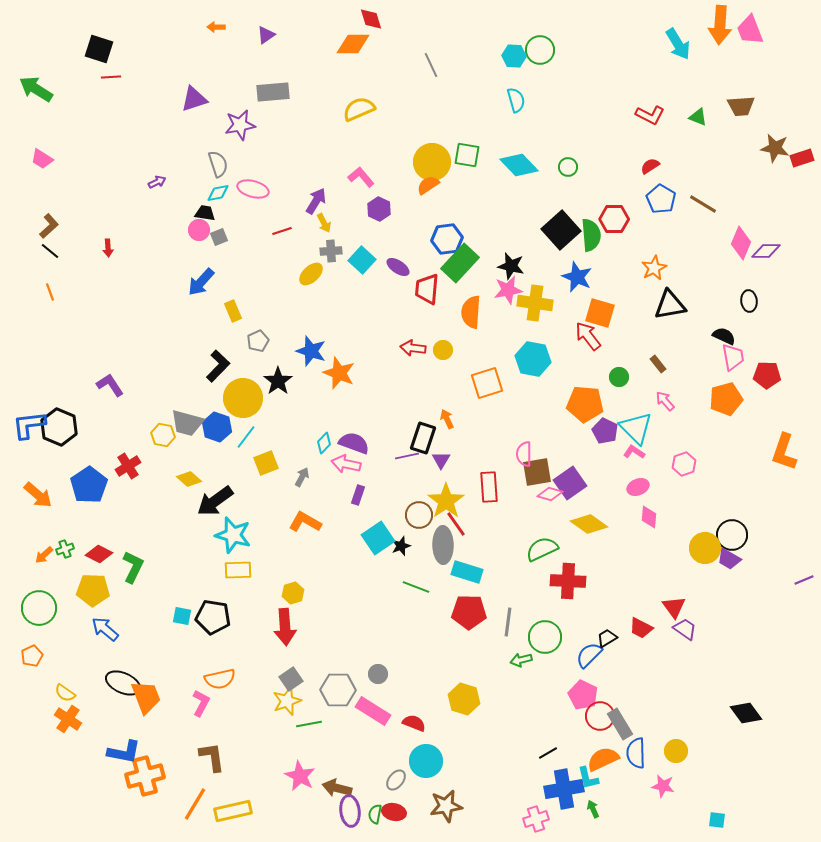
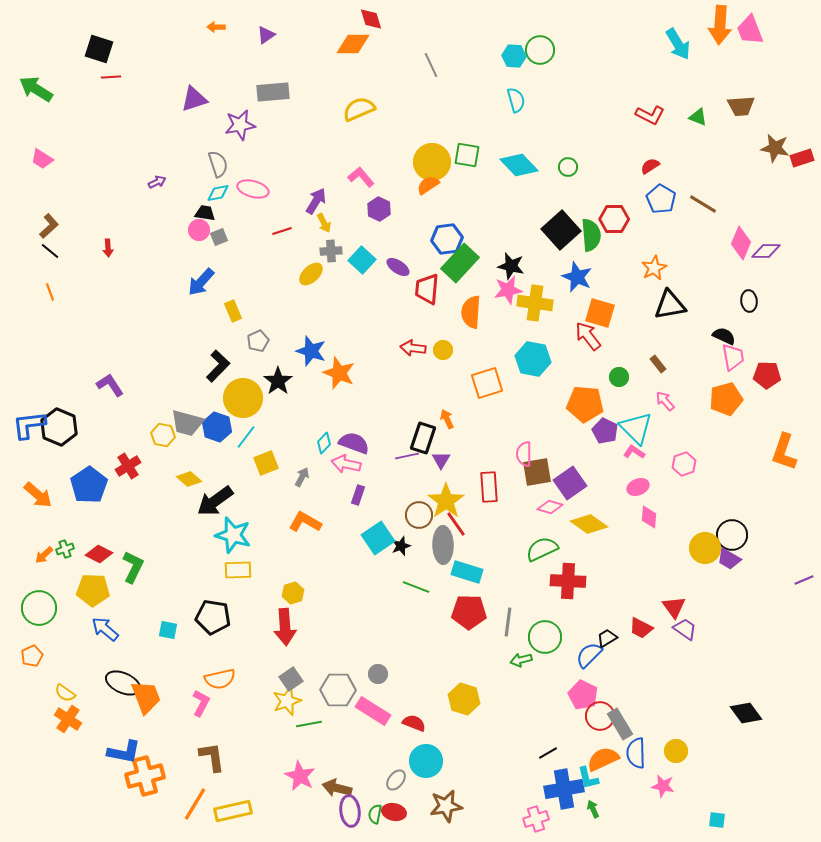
pink diamond at (550, 494): moved 13 px down
cyan square at (182, 616): moved 14 px left, 14 px down
